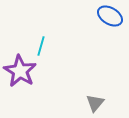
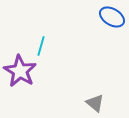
blue ellipse: moved 2 px right, 1 px down
gray triangle: rotated 30 degrees counterclockwise
